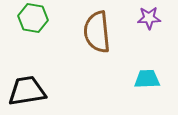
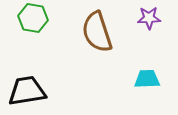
brown semicircle: rotated 12 degrees counterclockwise
